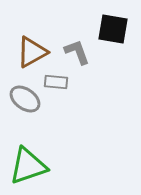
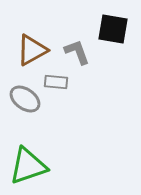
brown triangle: moved 2 px up
